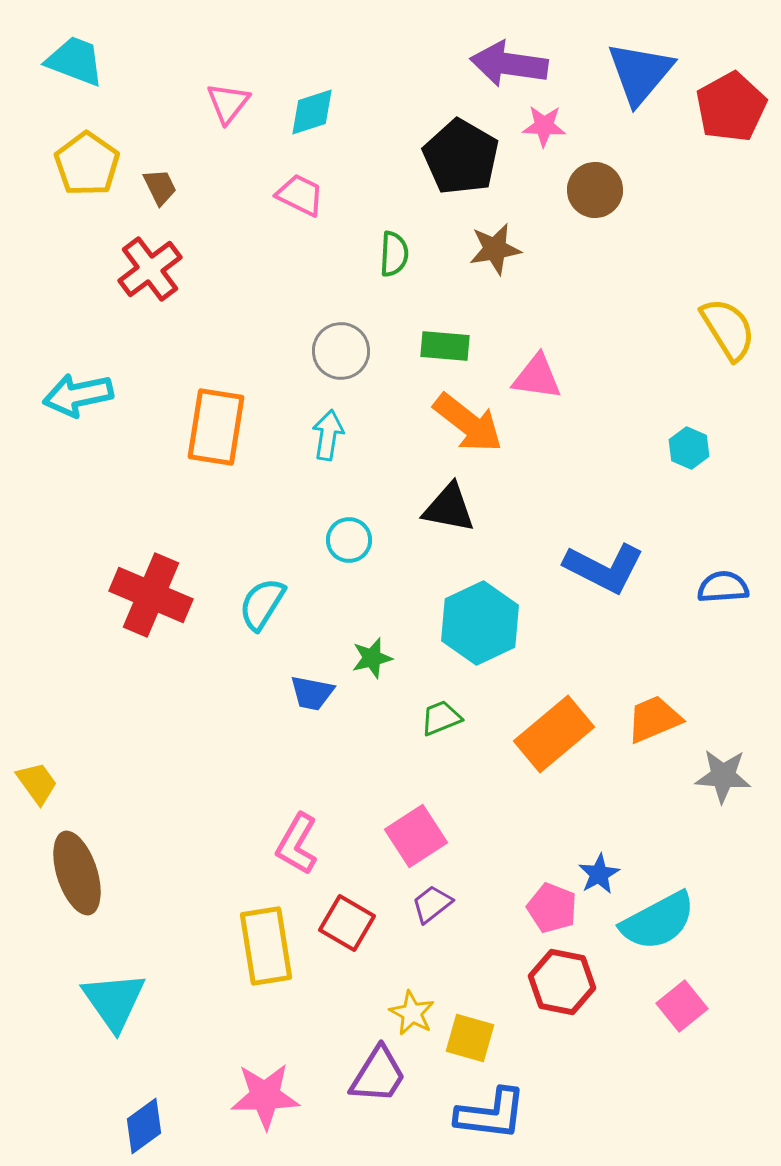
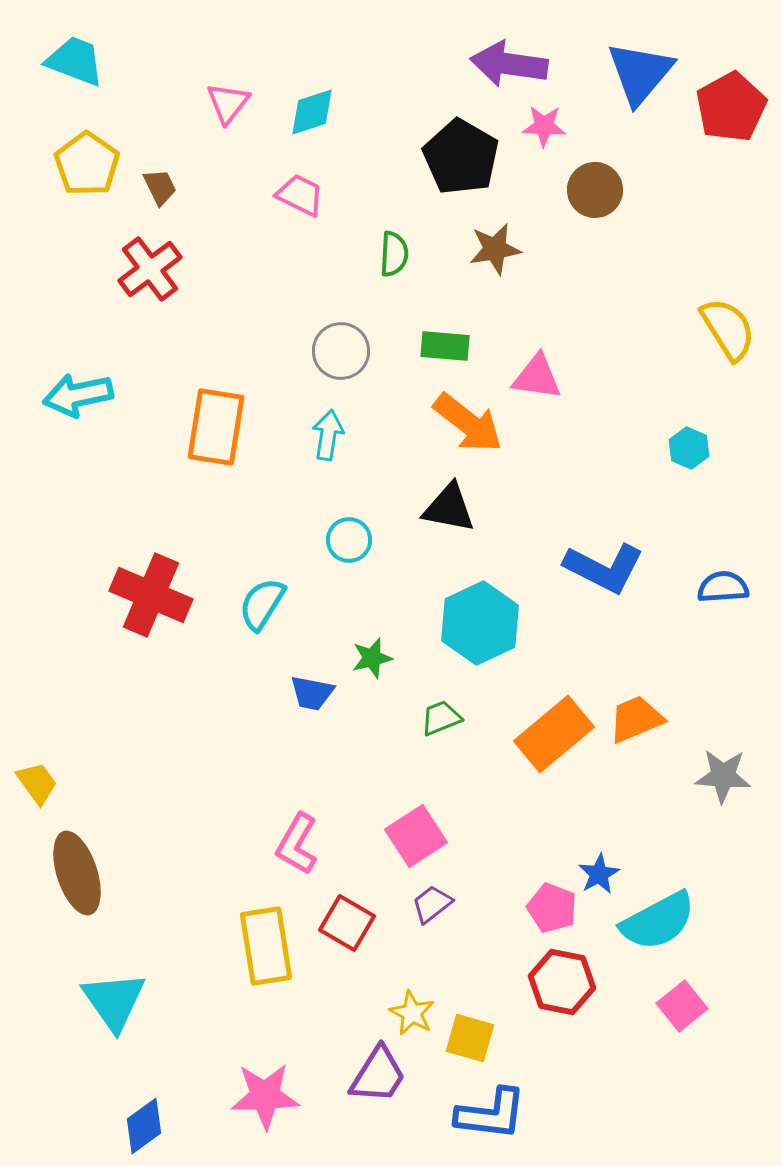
orange trapezoid at (654, 719): moved 18 px left
